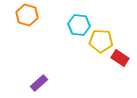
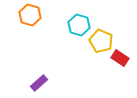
orange hexagon: moved 3 px right
cyan hexagon: rotated 10 degrees clockwise
yellow pentagon: rotated 20 degrees clockwise
